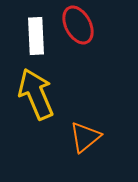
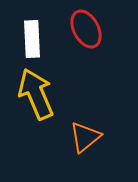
red ellipse: moved 8 px right, 4 px down
white rectangle: moved 4 px left, 3 px down
